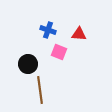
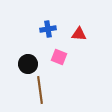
blue cross: moved 1 px up; rotated 28 degrees counterclockwise
pink square: moved 5 px down
